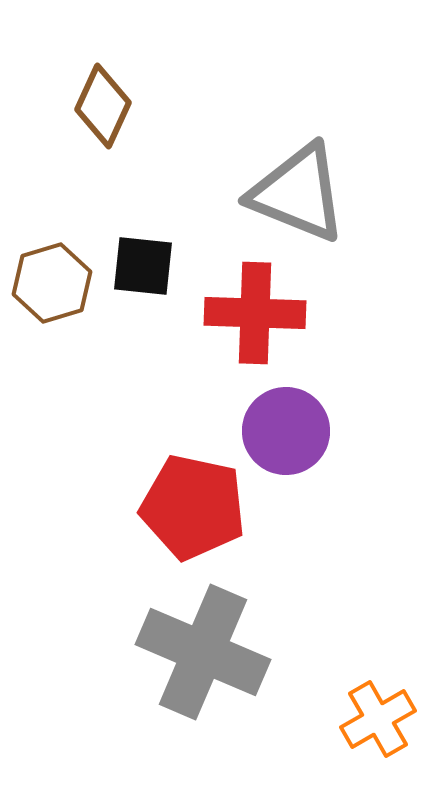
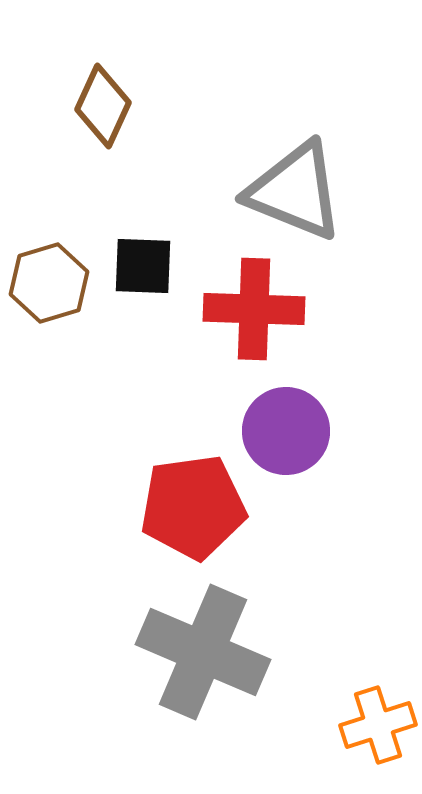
gray triangle: moved 3 px left, 2 px up
black square: rotated 4 degrees counterclockwise
brown hexagon: moved 3 px left
red cross: moved 1 px left, 4 px up
red pentagon: rotated 20 degrees counterclockwise
orange cross: moved 6 px down; rotated 12 degrees clockwise
